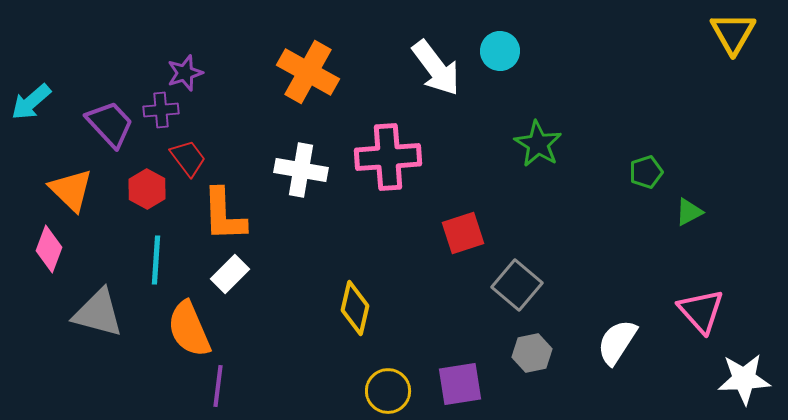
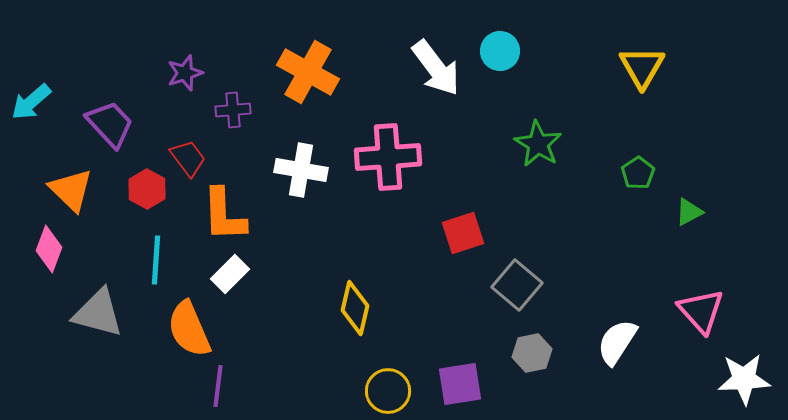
yellow triangle: moved 91 px left, 34 px down
purple cross: moved 72 px right
green pentagon: moved 8 px left, 1 px down; rotated 16 degrees counterclockwise
